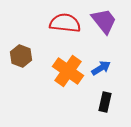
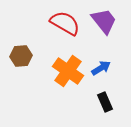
red semicircle: rotated 24 degrees clockwise
brown hexagon: rotated 25 degrees counterclockwise
black rectangle: rotated 36 degrees counterclockwise
